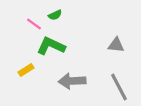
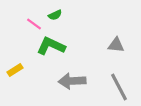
yellow rectangle: moved 11 px left
